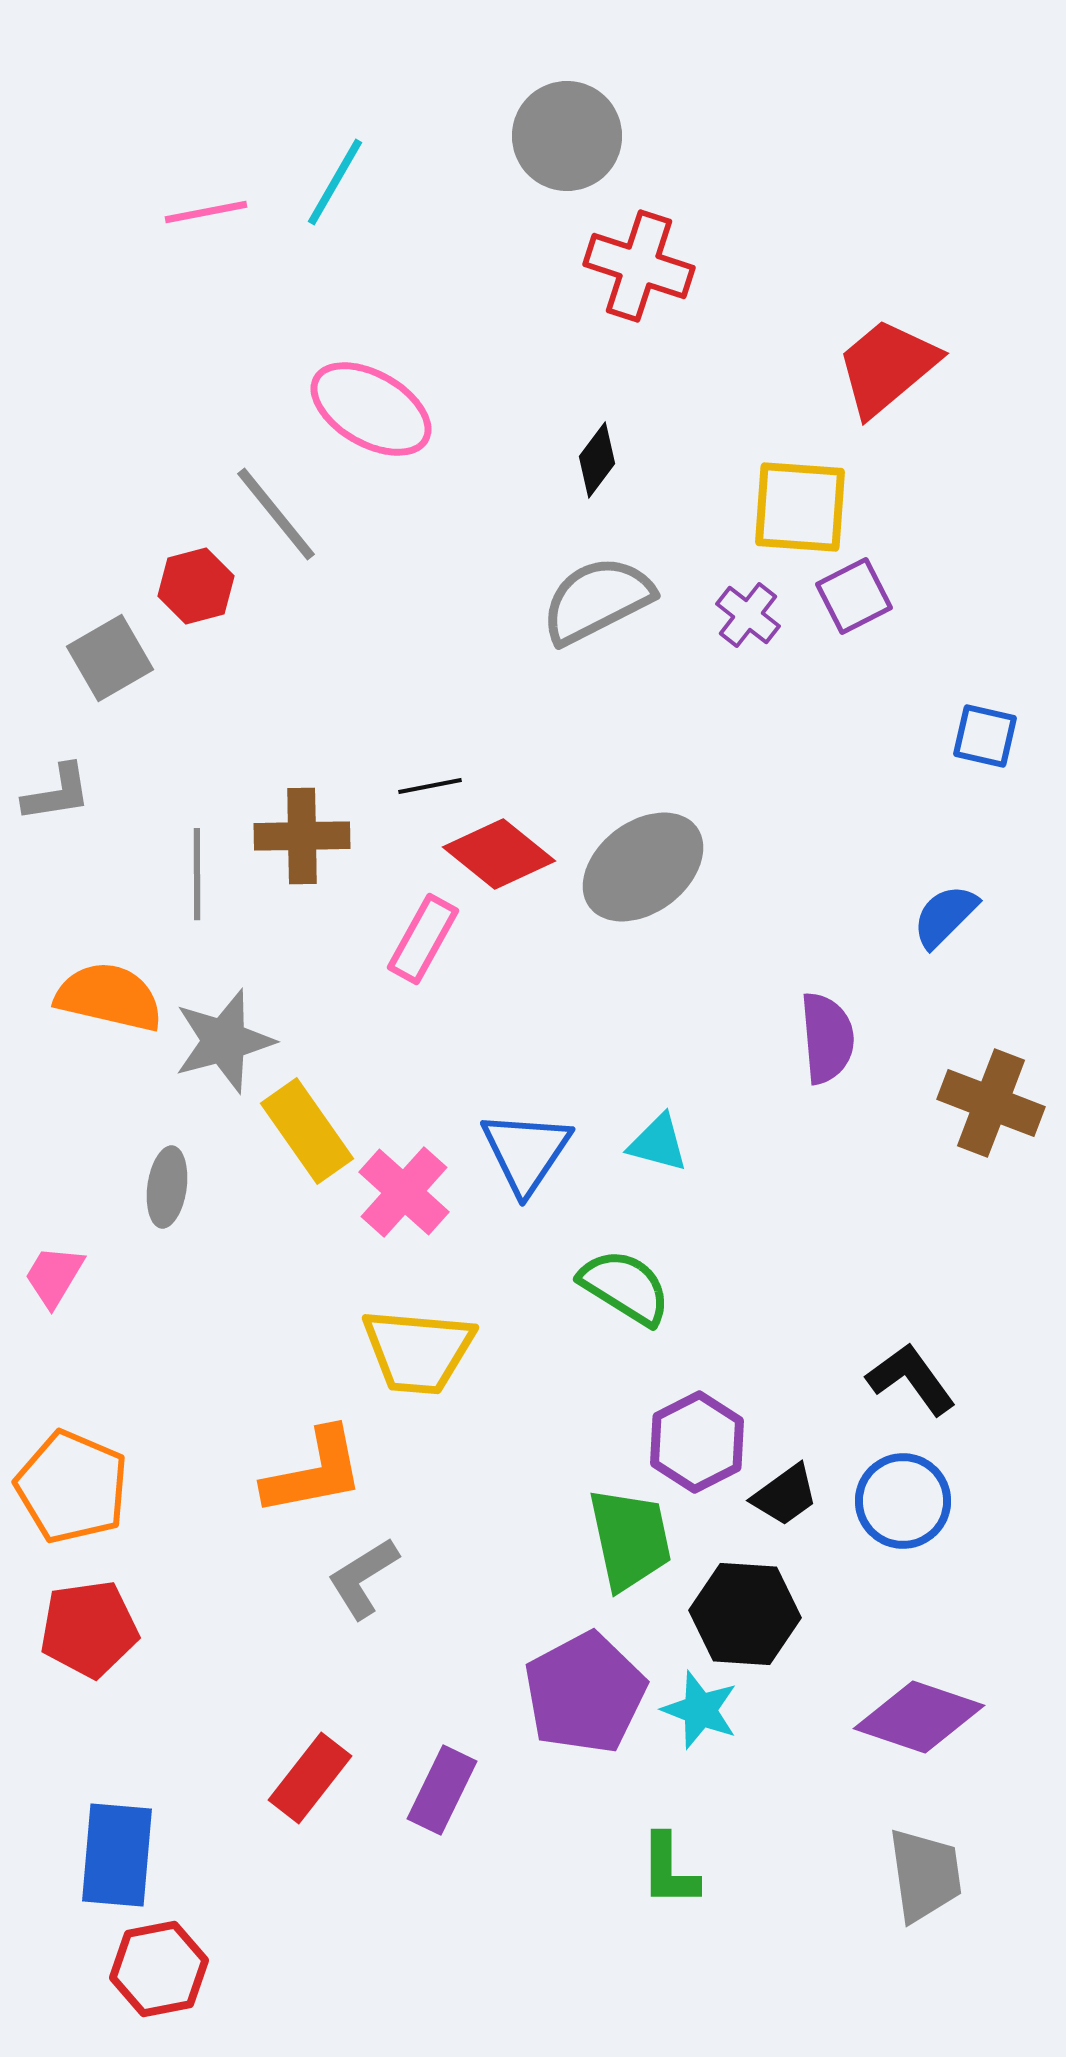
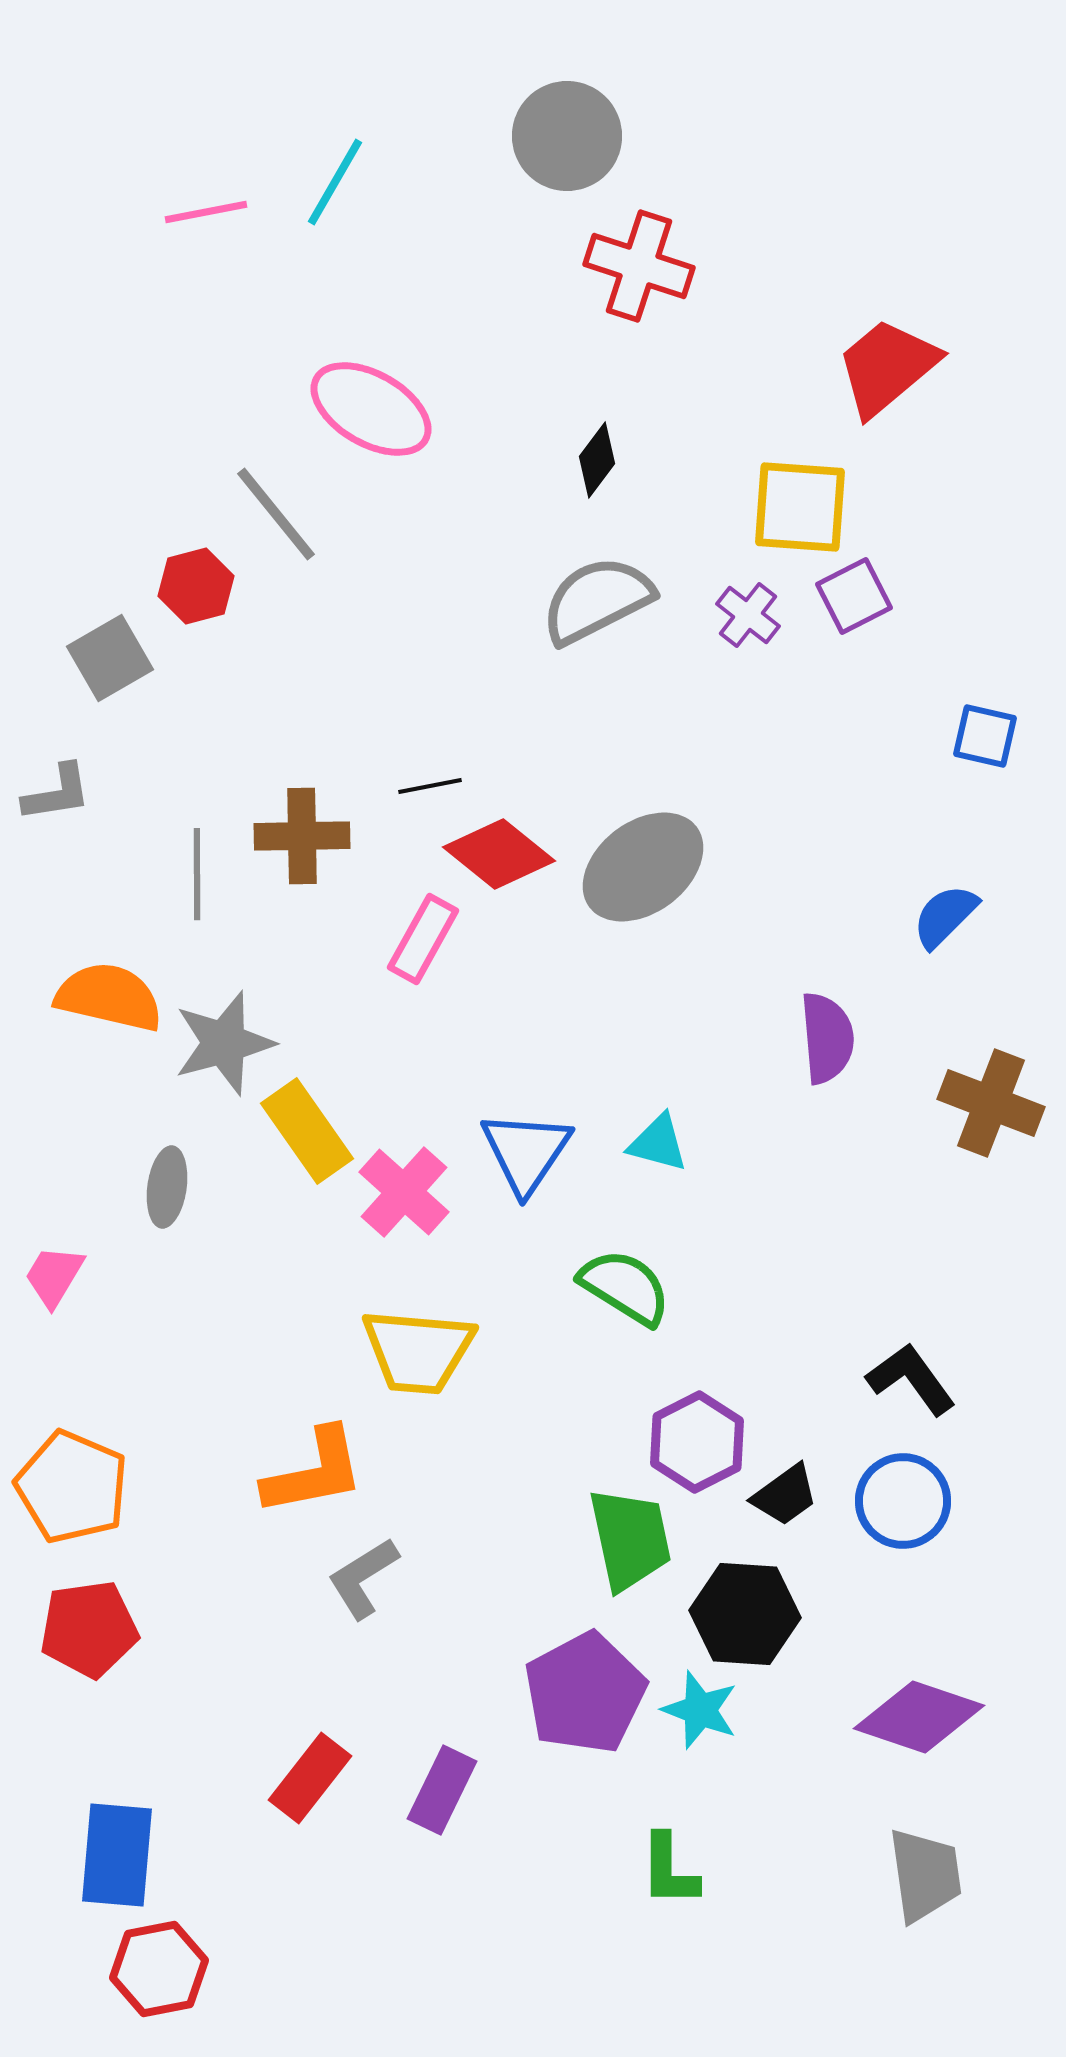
gray star at (224, 1041): moved 2 px down
